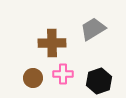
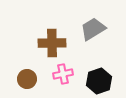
pink cross: rotated 12 degrees counterclockwise
brown circle: moved 6 px left, 1 px down
